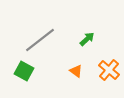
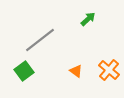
green arrow: moved 1 px right, 20 px up
green square: rotated 24 degrees clockwise
